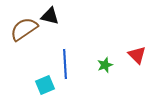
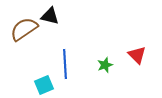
cyan square: moved 1 px left
